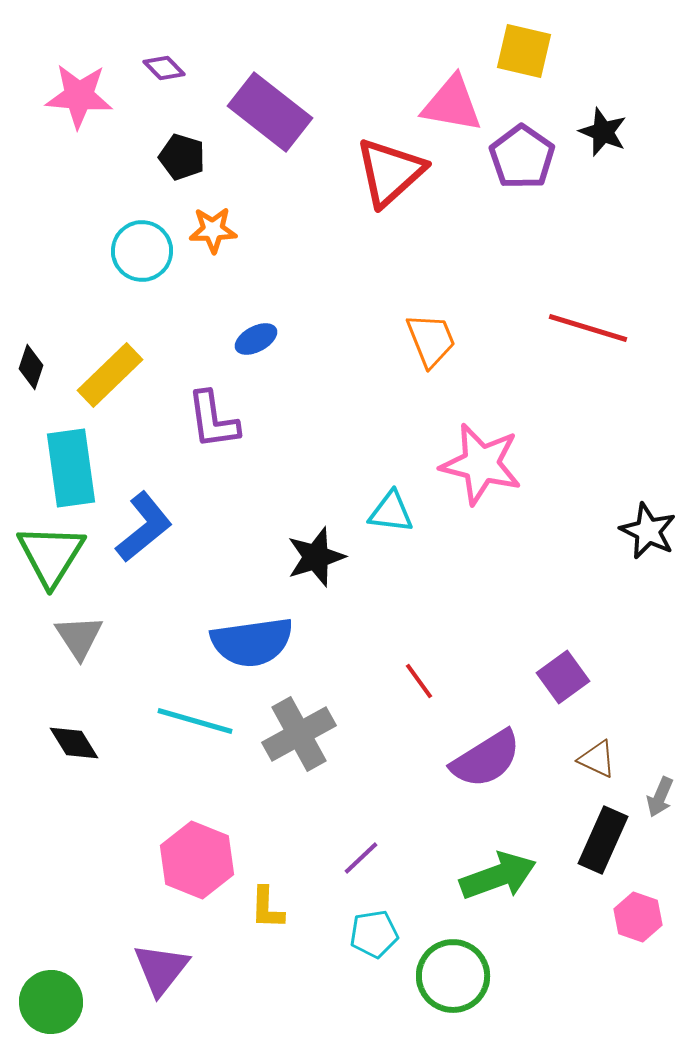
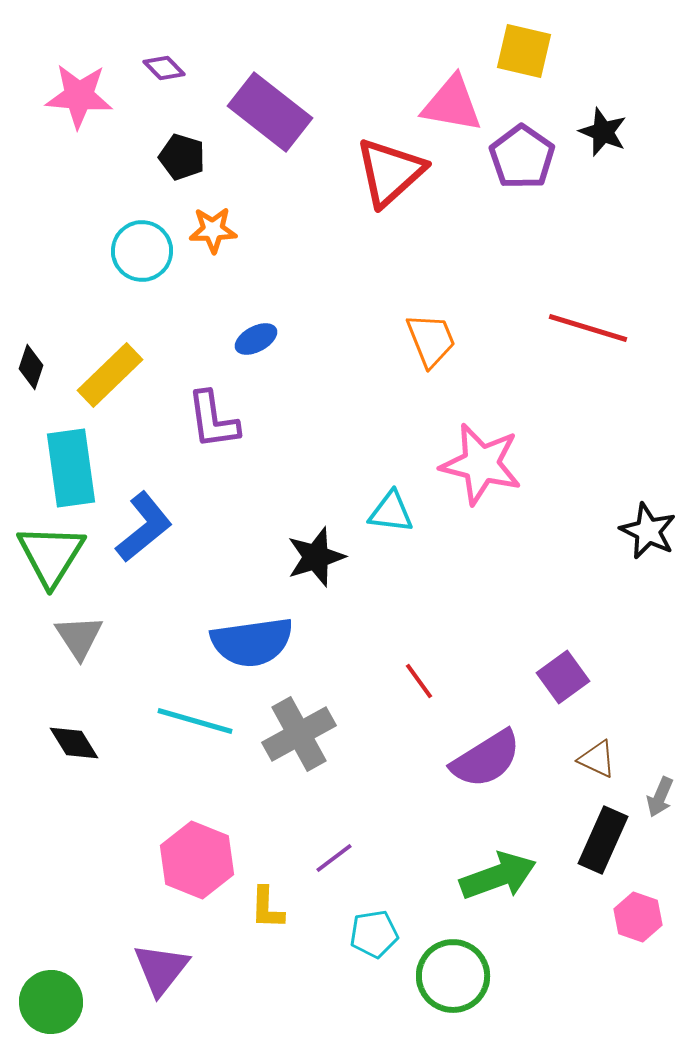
purple line at (361, 858): moved 27 px left; rotated 6 degrees clockwise
